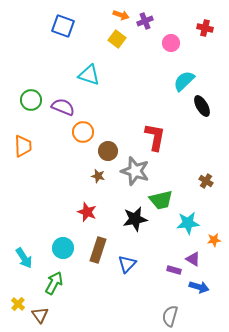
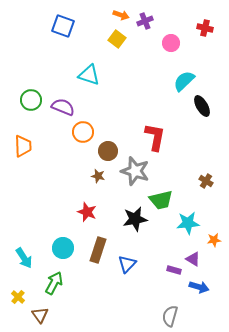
yellow cross: moved 7 px up
